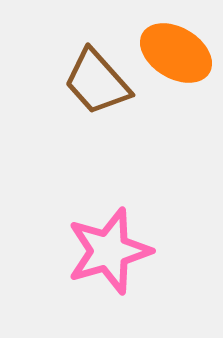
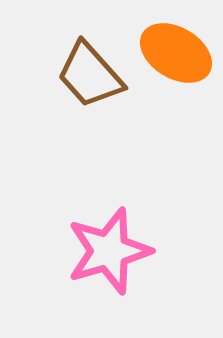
brown trapezoid: moved 7 px left, 7 px up
